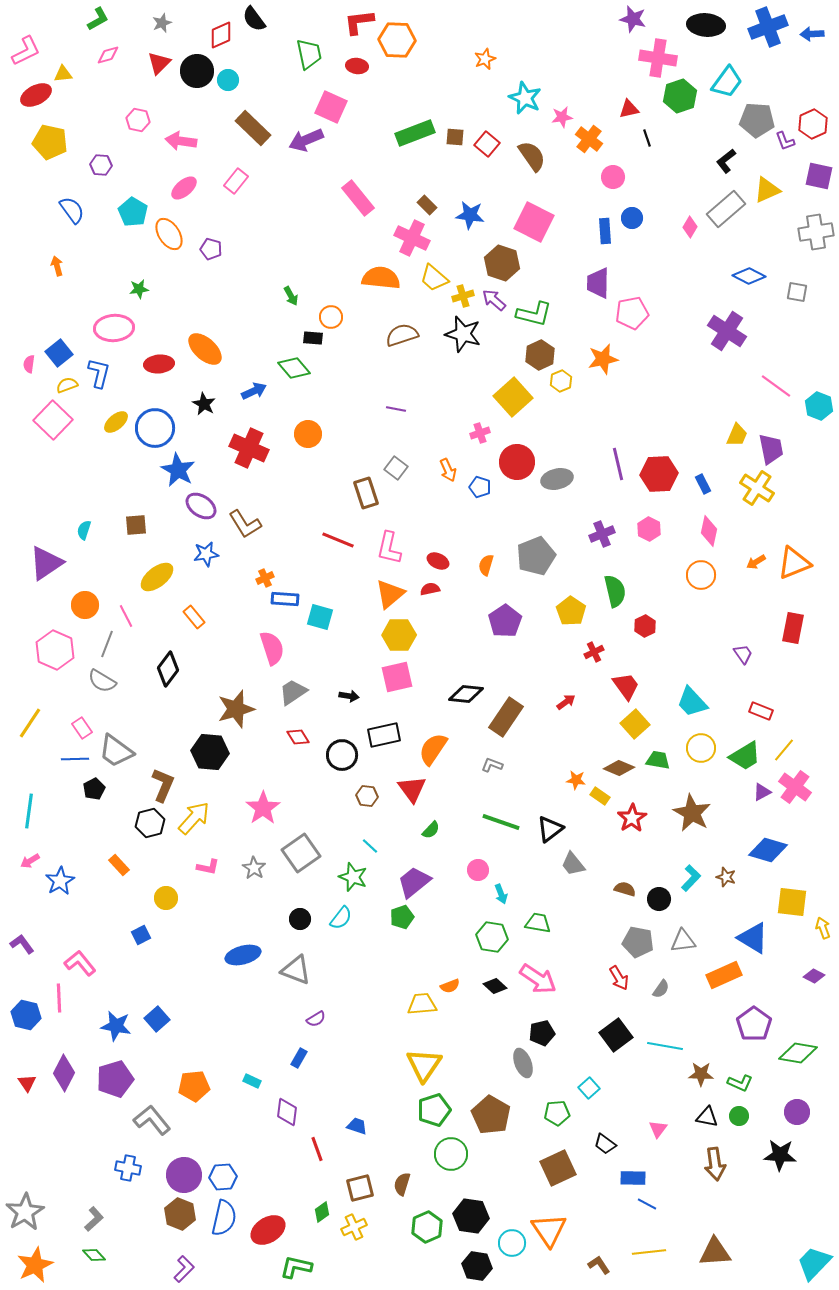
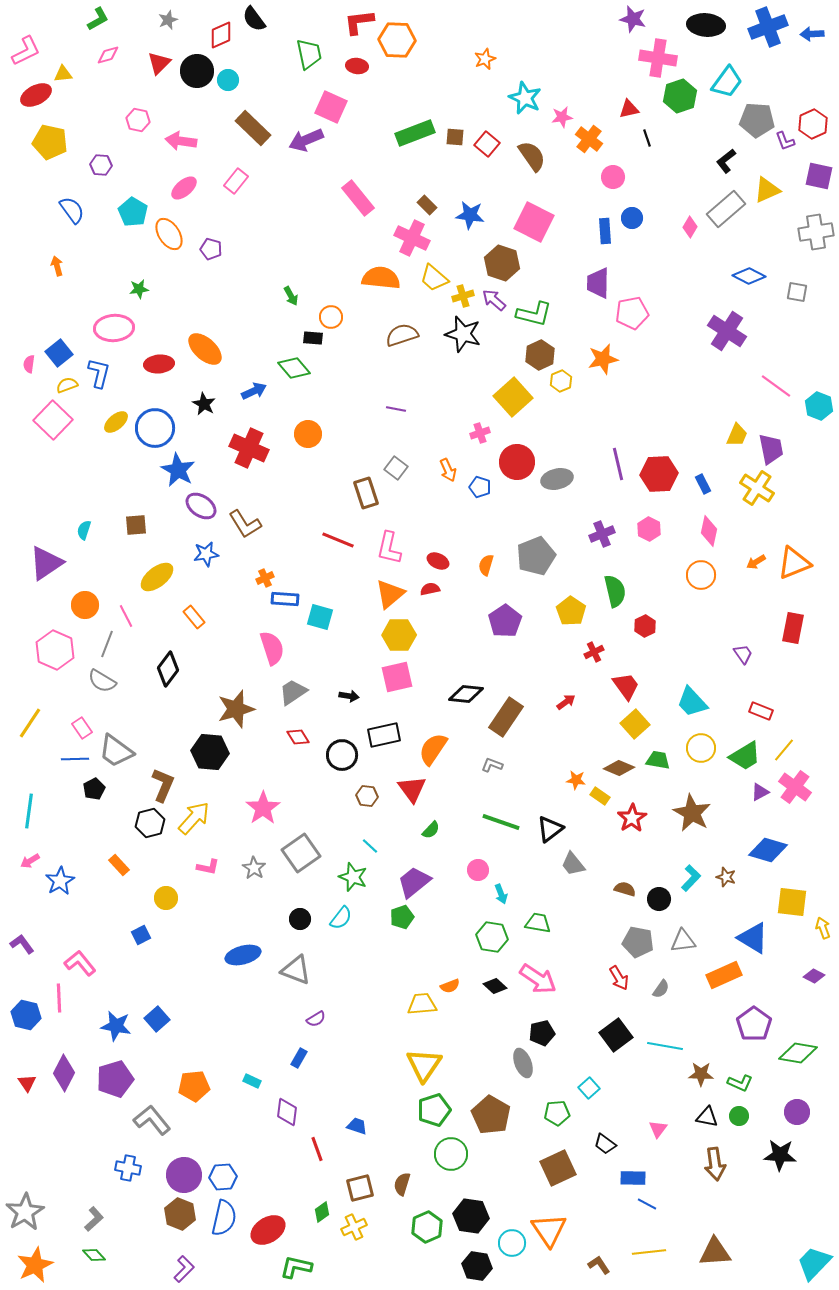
gray star at (162, 23): moved 6 px right, 3 px up
purple triangle at (762, 792): moved 2 px left
